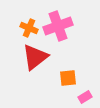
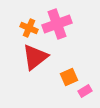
pink cross: moved 1 px left, 2 px up
orange square: moved 1 px right, 1 px up; rotated 18 degrees counterclockwise
pink rectangle: moved 6 px up
